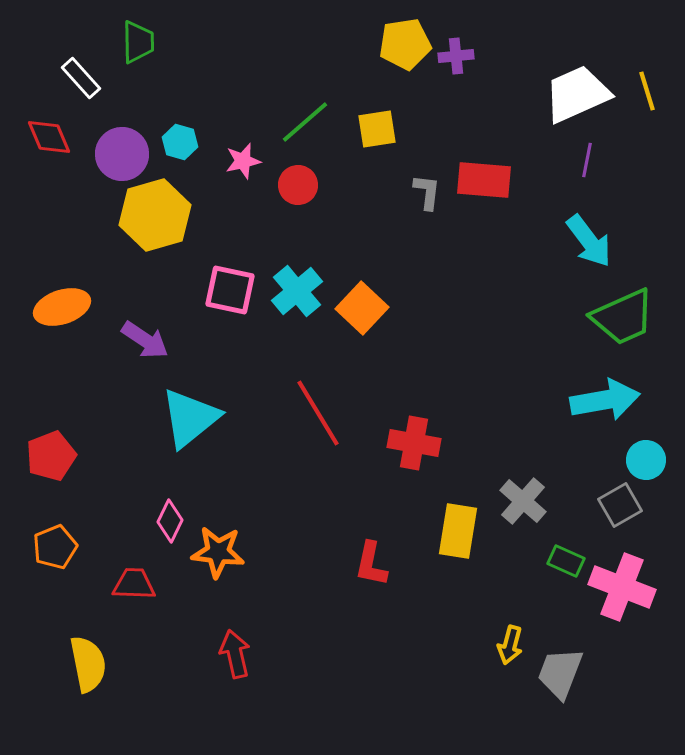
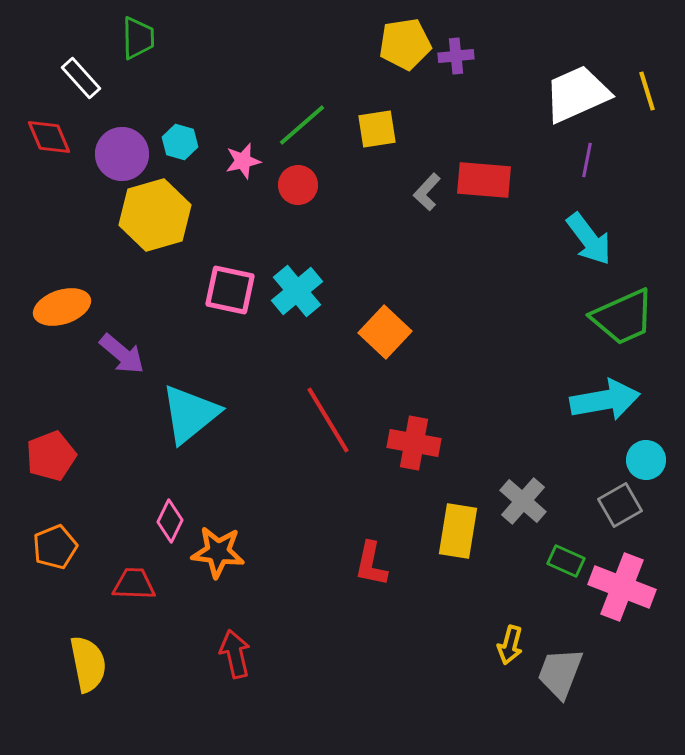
green trapezoid at (138, 42): moved 4 px up
green line at (305, 122): moved 3 px left, 3 px down
gray L-shape at (427, 192): rotated 144 degrees counterclockwise
cyan arrow at (589, 241): moved 2 px up
orange square at (362, 308): moved 23 px right, 24 px down
purple arrow at (145, 340): moved 23 px left, 14 px down; rotated 6 degrees clockwise
red line at (318, 413): moved 10 px right, 7 px down
cyan triangle at (190, 418): moved 4 px up
